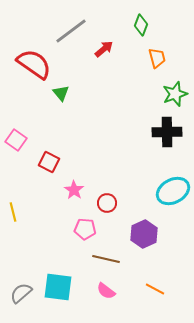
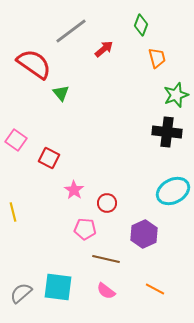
green star: moved 1 px right, 1 px down
black cross: rotated 8 degrees clockwise
red square: moved 4 px up
